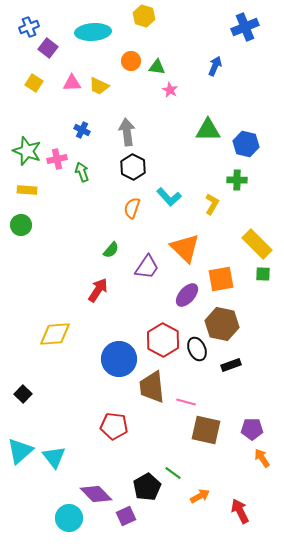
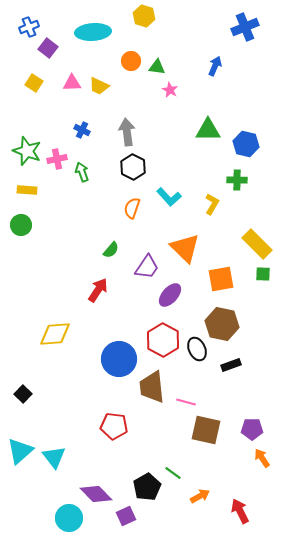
purple ellipse at (187, 295): moved 17 px left
